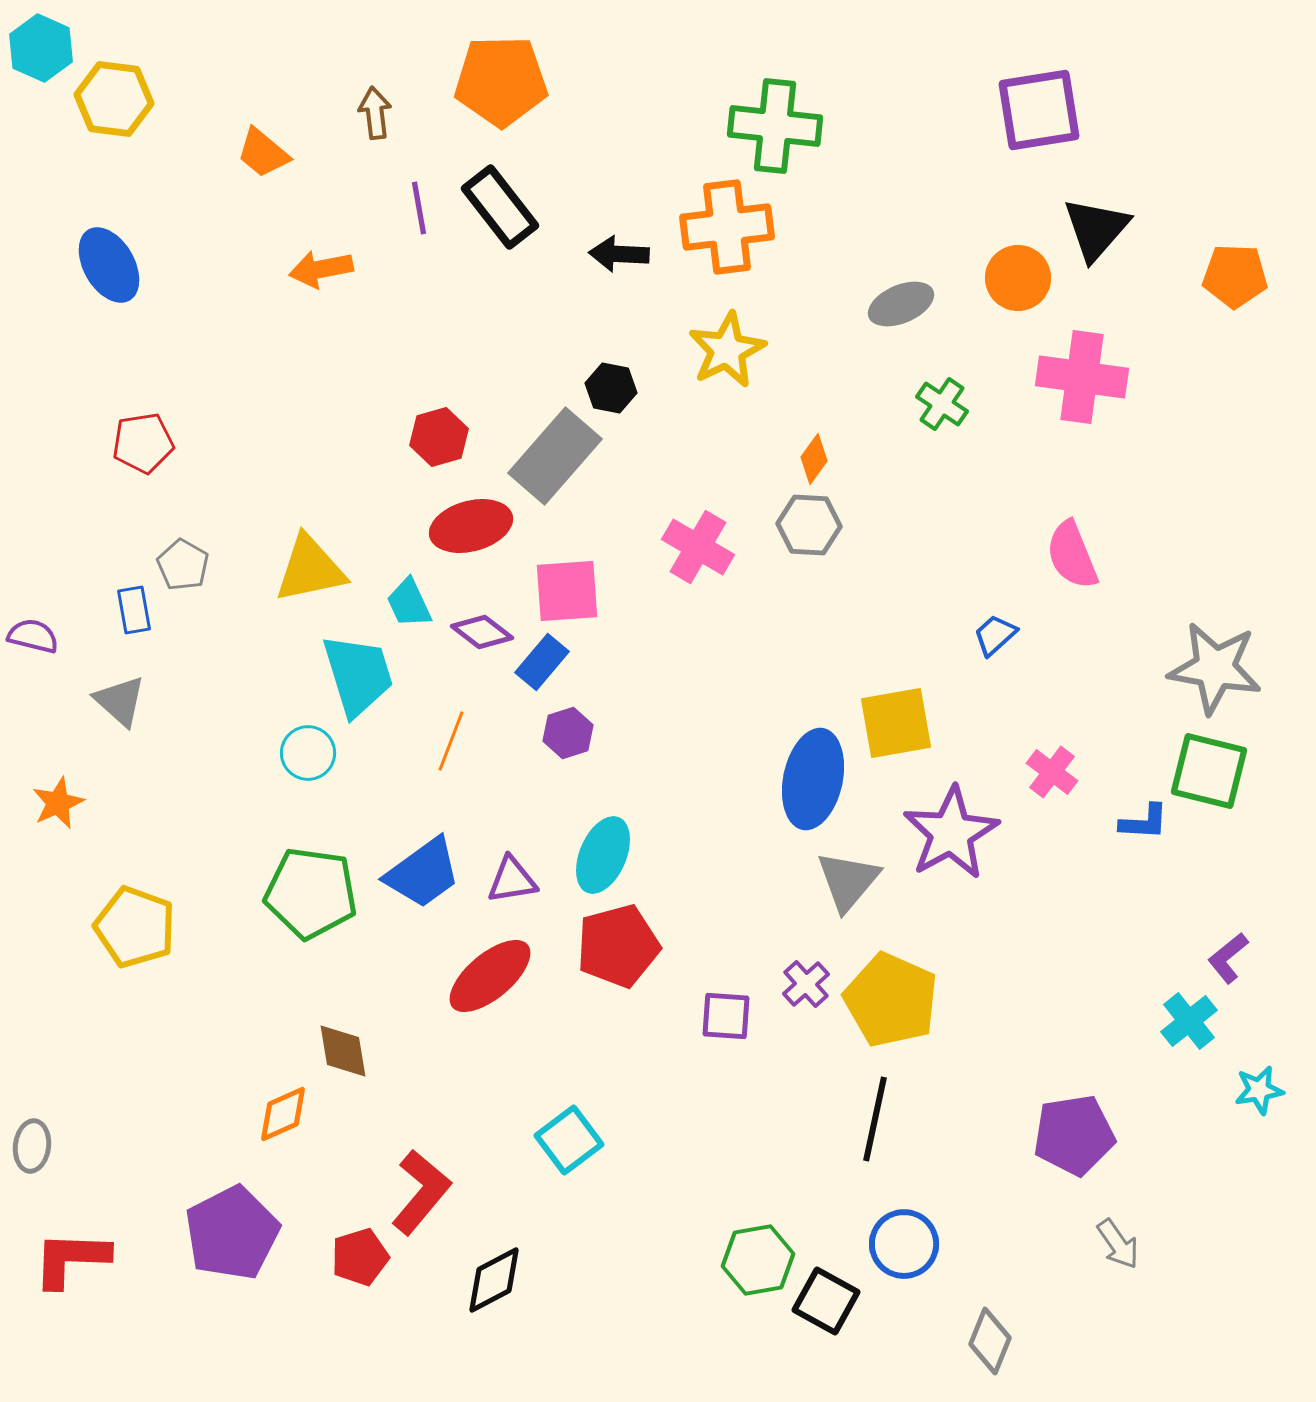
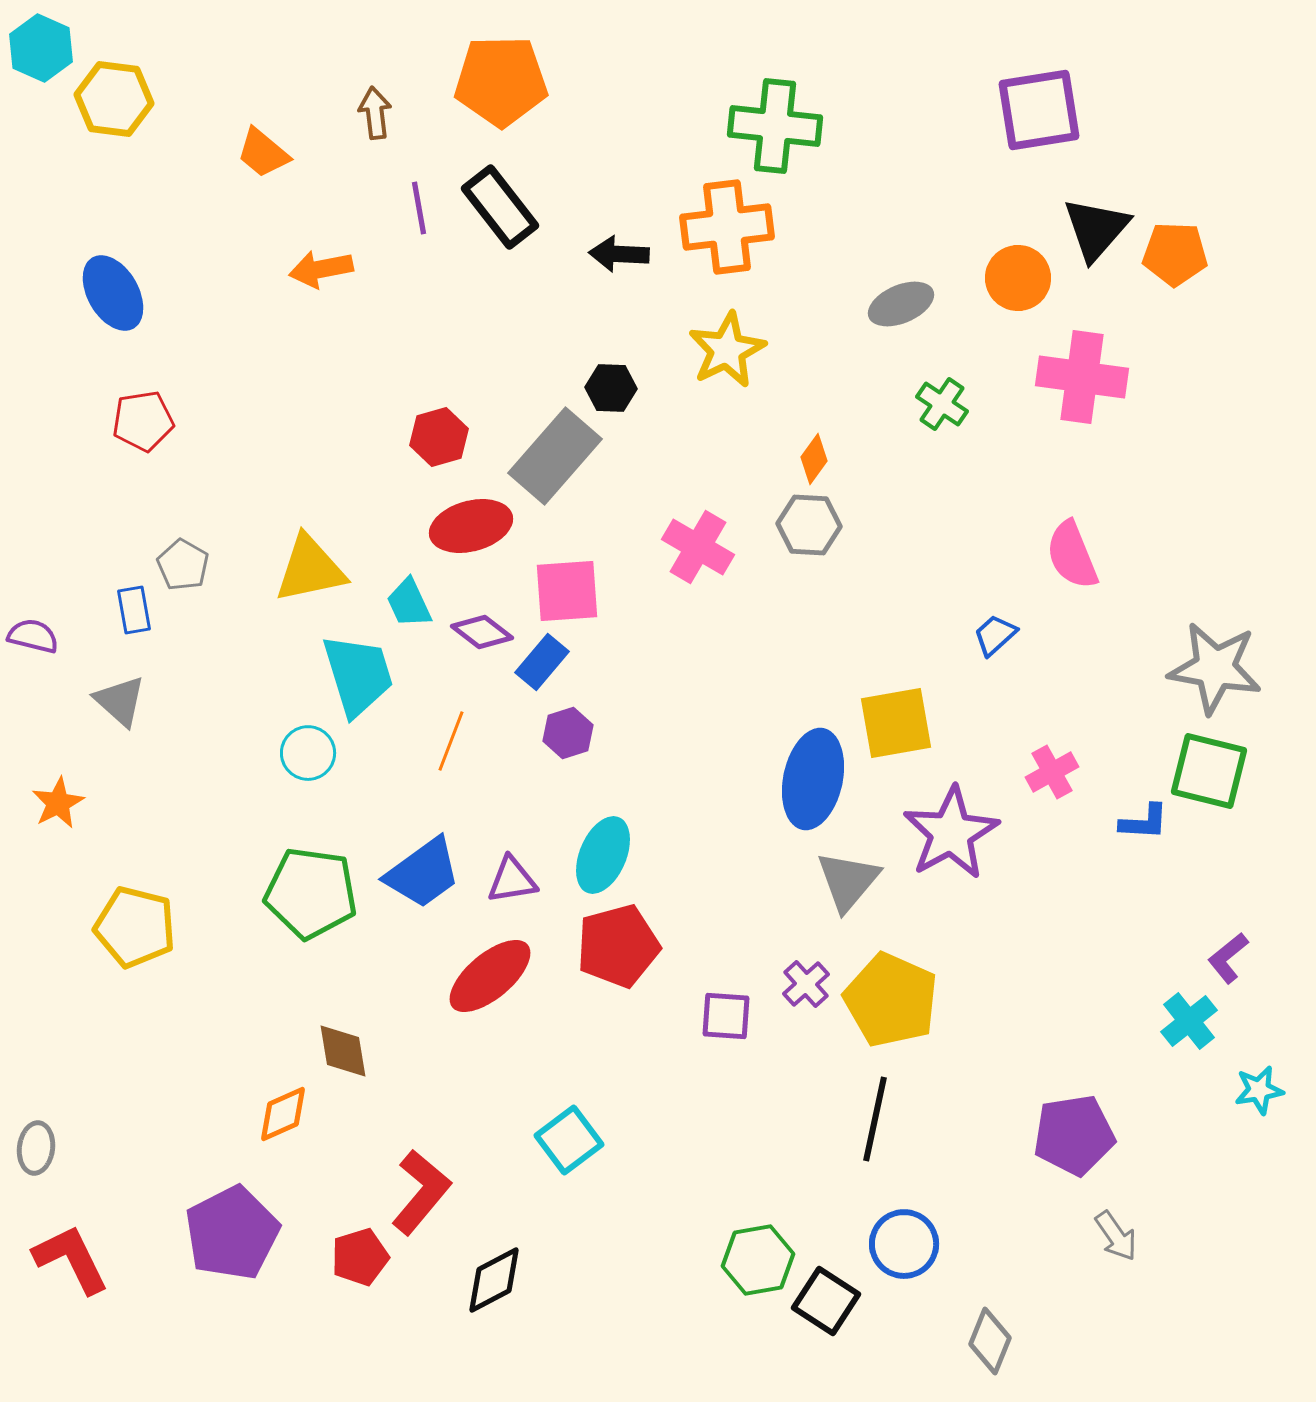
blue ellipse at (109, 265): moved 4 px right, 28 px down
orange pentagon at (1235, 276): moved 60 px left, 22 px up
black hexagon at (611, 388): rotated 9 degrees counterclockwise
red pentagon at (143, 443): moved 22 px up
pink cross at (1052, 772): rotated 24 degrees clockwise
orange star at (58, 803): rotated 4 degrees counterclockwise
yellow pentagon at (135, 927): rotated 6 degrees counterclockwise
gray ellipse at (32, 1146): moved 4 px right, 2 px down
gray arrow at (1118, 1244): moved 2 px left, 8 px up
red L-shape at (71, 1259): rotated 62 degrees clockwise
black square at (826, 1301): rotated 4 degrees clockwise
